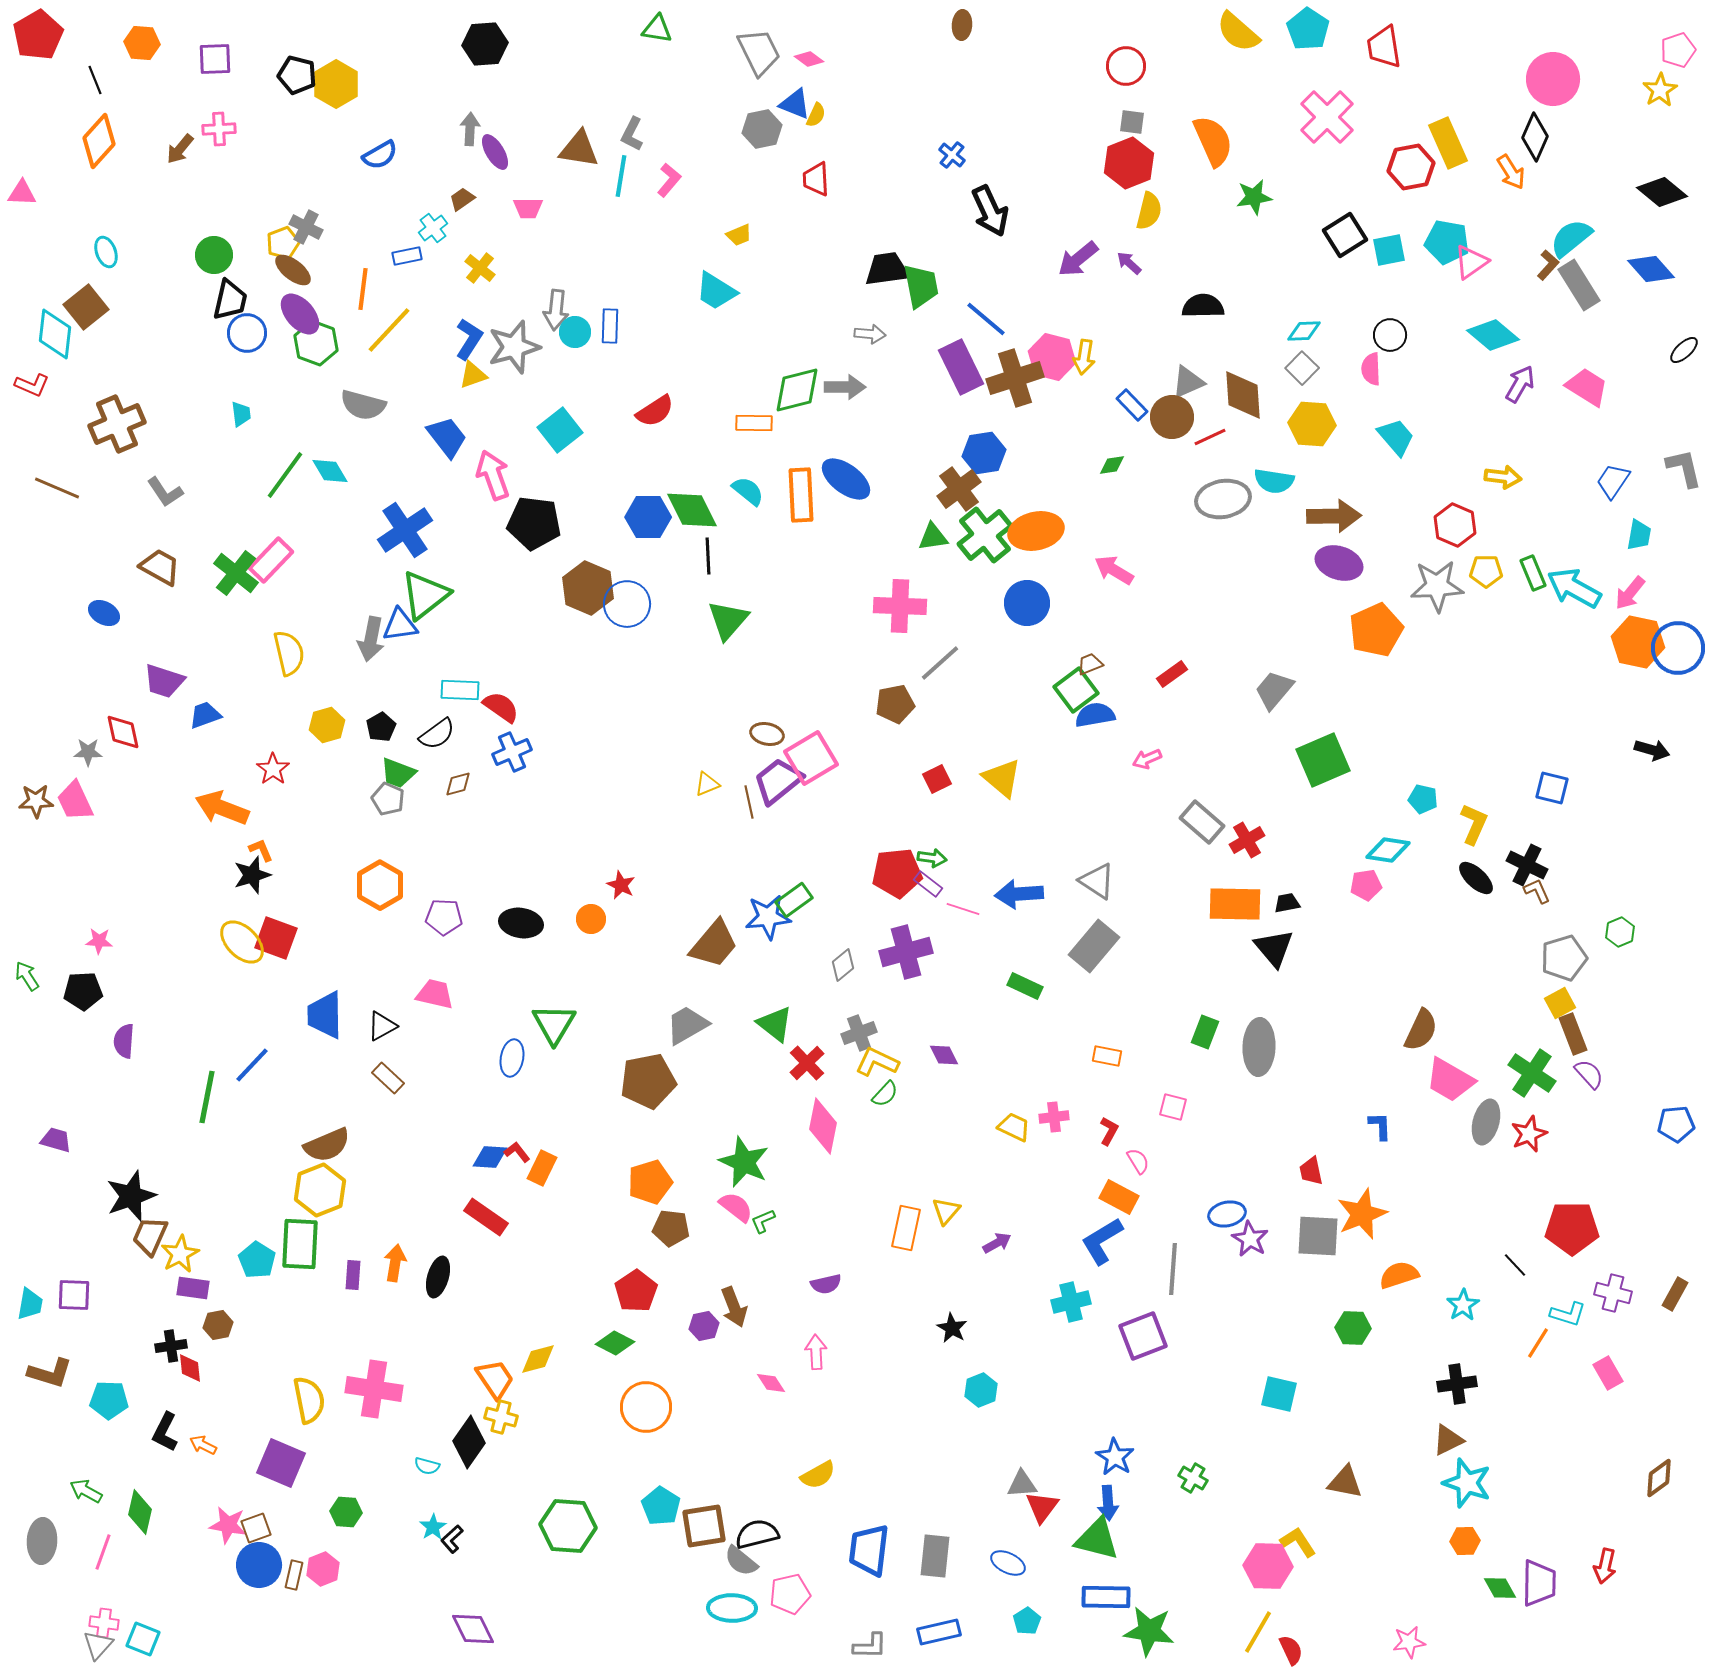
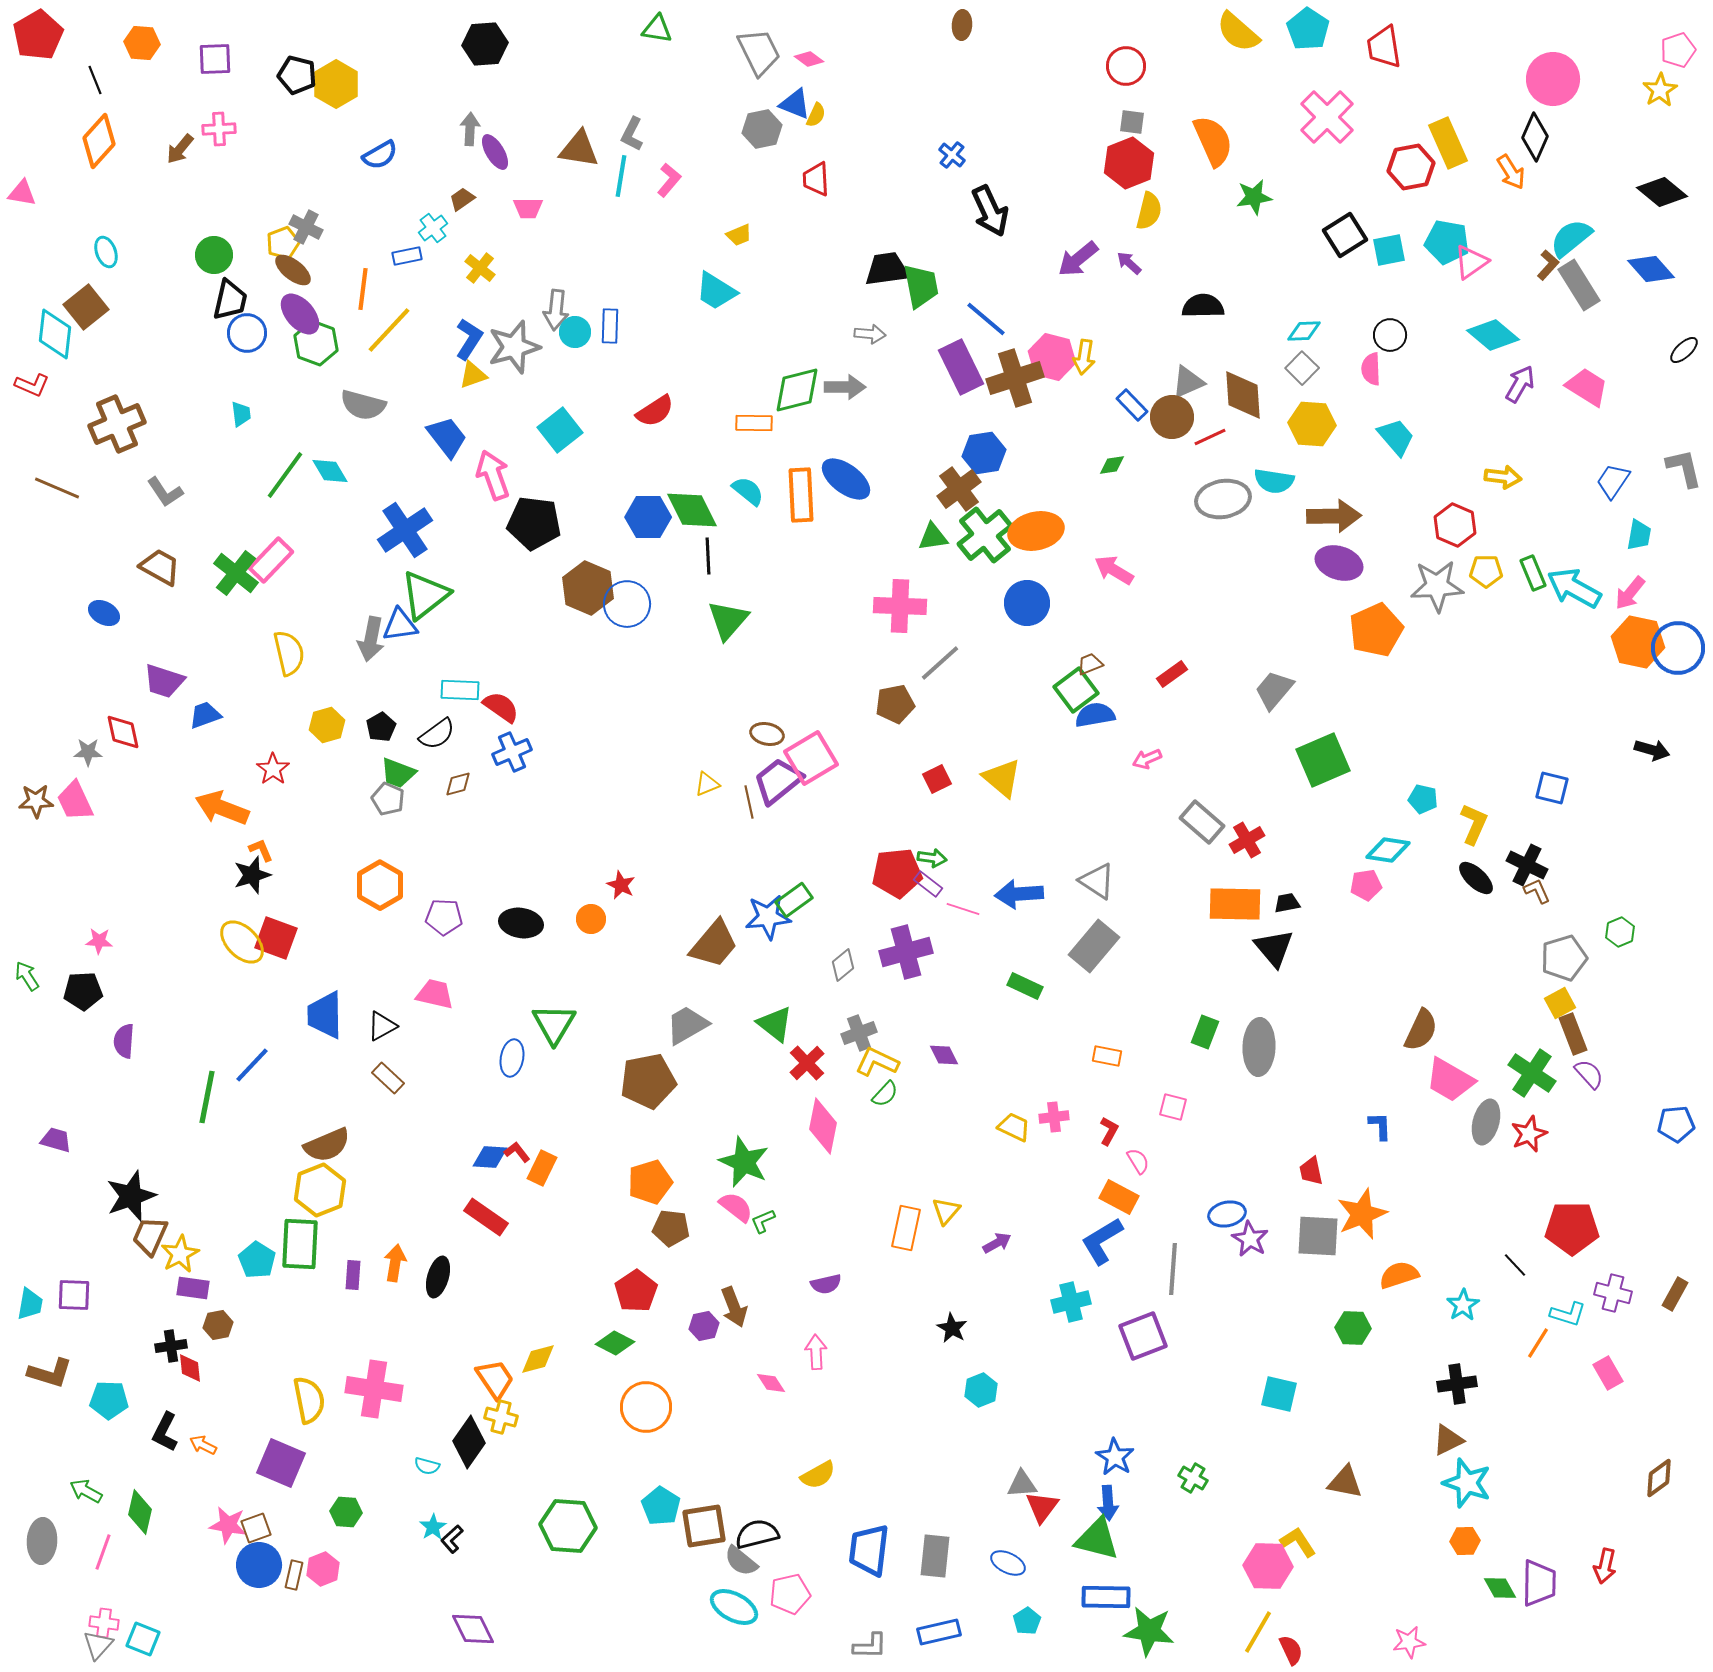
pink triangle at (22, 193): rotated 8 degrees clockwise
cyan ellipse at (732, 1608): moved 2 px right, 1 px up; rotated 27 degrees clockwise
